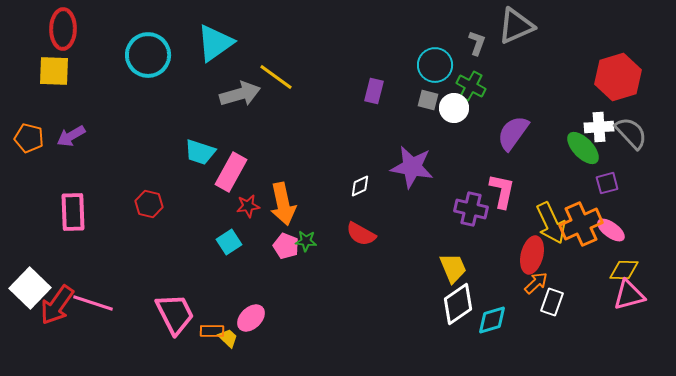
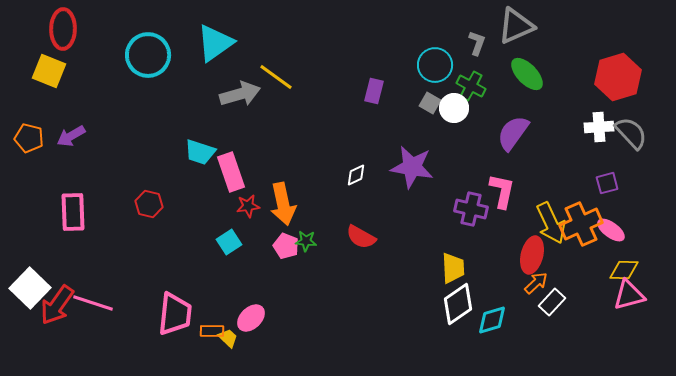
yellow square at (54, 71): moved 5 px left; rotated 20 degrees clockwise
gray square at (428, 100): moved 2 px right, 3 px down; rotated 15 degrees clockwise
green ellipse at (583, 148): moved 56 px left, 74 px up
pink rectangle at (231, 172): rotated 48 degrees counterclockwise
white diamond at (360, 186): moved 4 px left, 11 px up
red semicircle at (361, 234): moved 3 px down
yellow trapezoid at (453, 268): rotated 20 degrees clockwise
white rectangle at (552, 302): rotated 24 degrees clockwise
pink trapezoid at (175, 314): rotated 33 degrees clockwise
